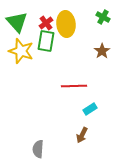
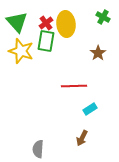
brown star: moved 4 px left, 2 px down
brown arrow: moved 3 px down
